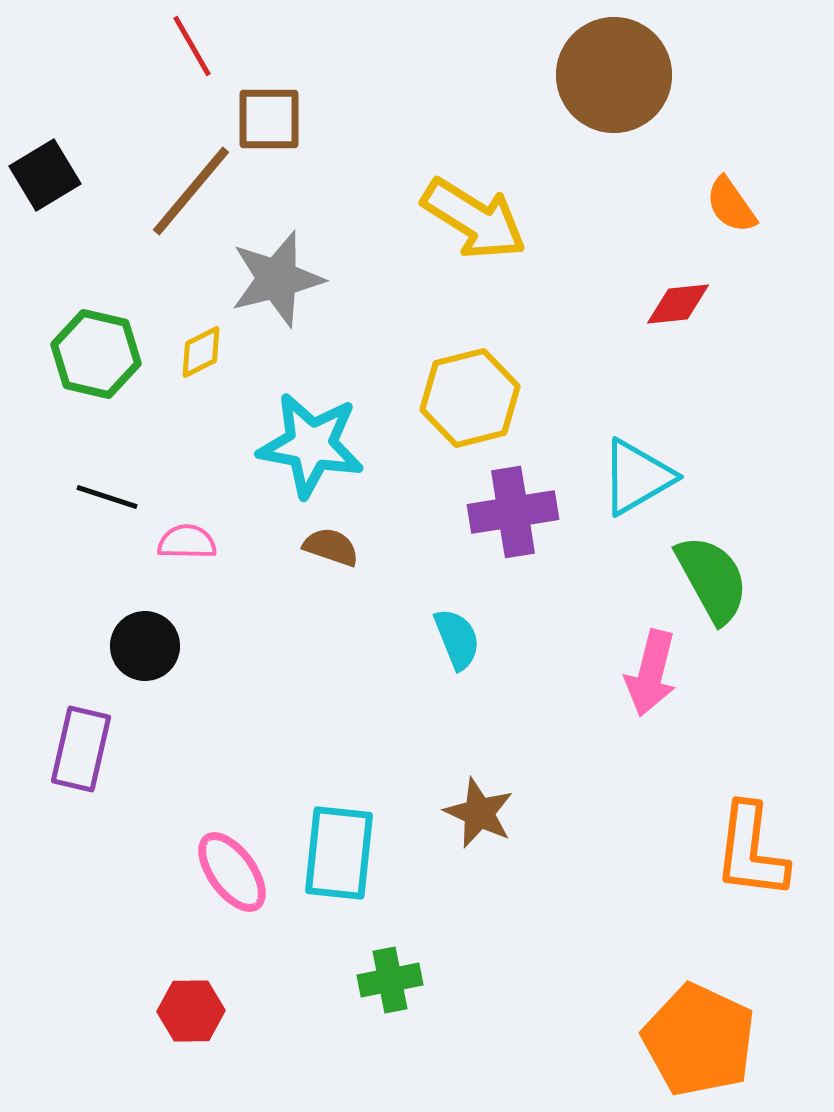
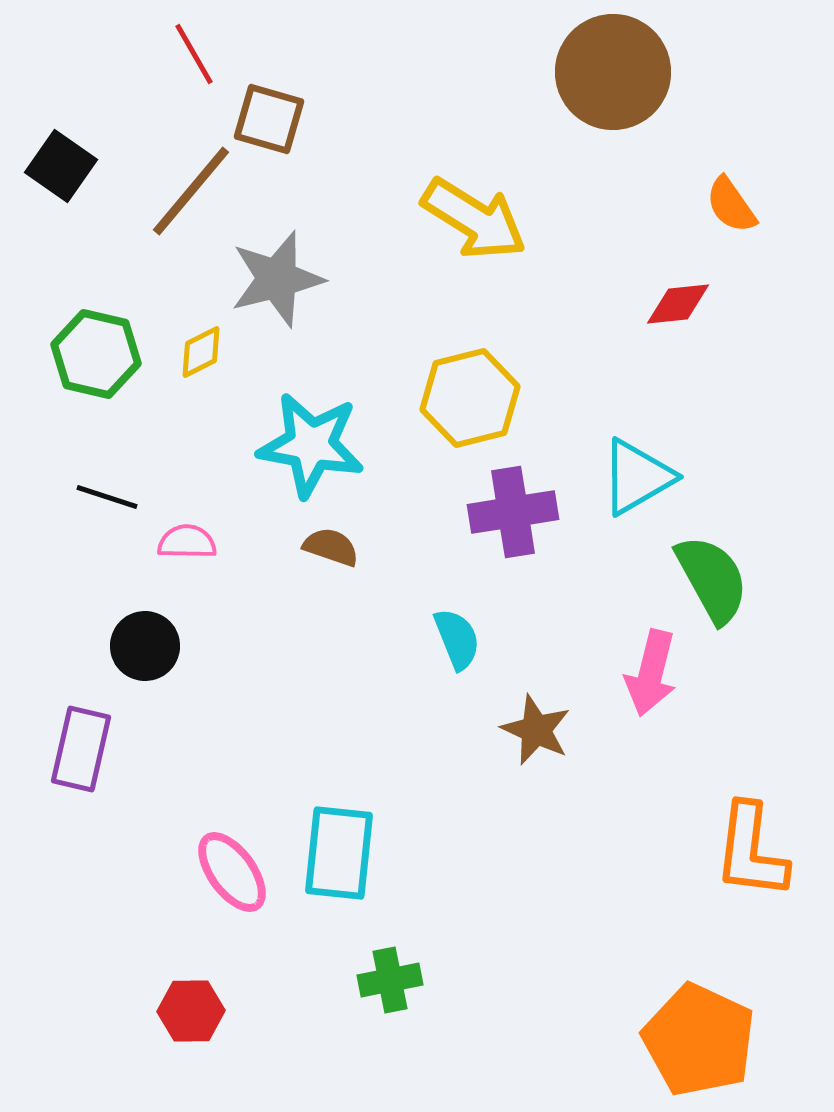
red line: moved 2 px right, 8 px down
brown circle: moved 1 px left, 3 px up
brown square: rotated 16 degrees clockwise
black square: moved 16 px right, 9 px up; rotated 24 degrees counterclockwise
brown star: moved 57 px right, 83 px up
